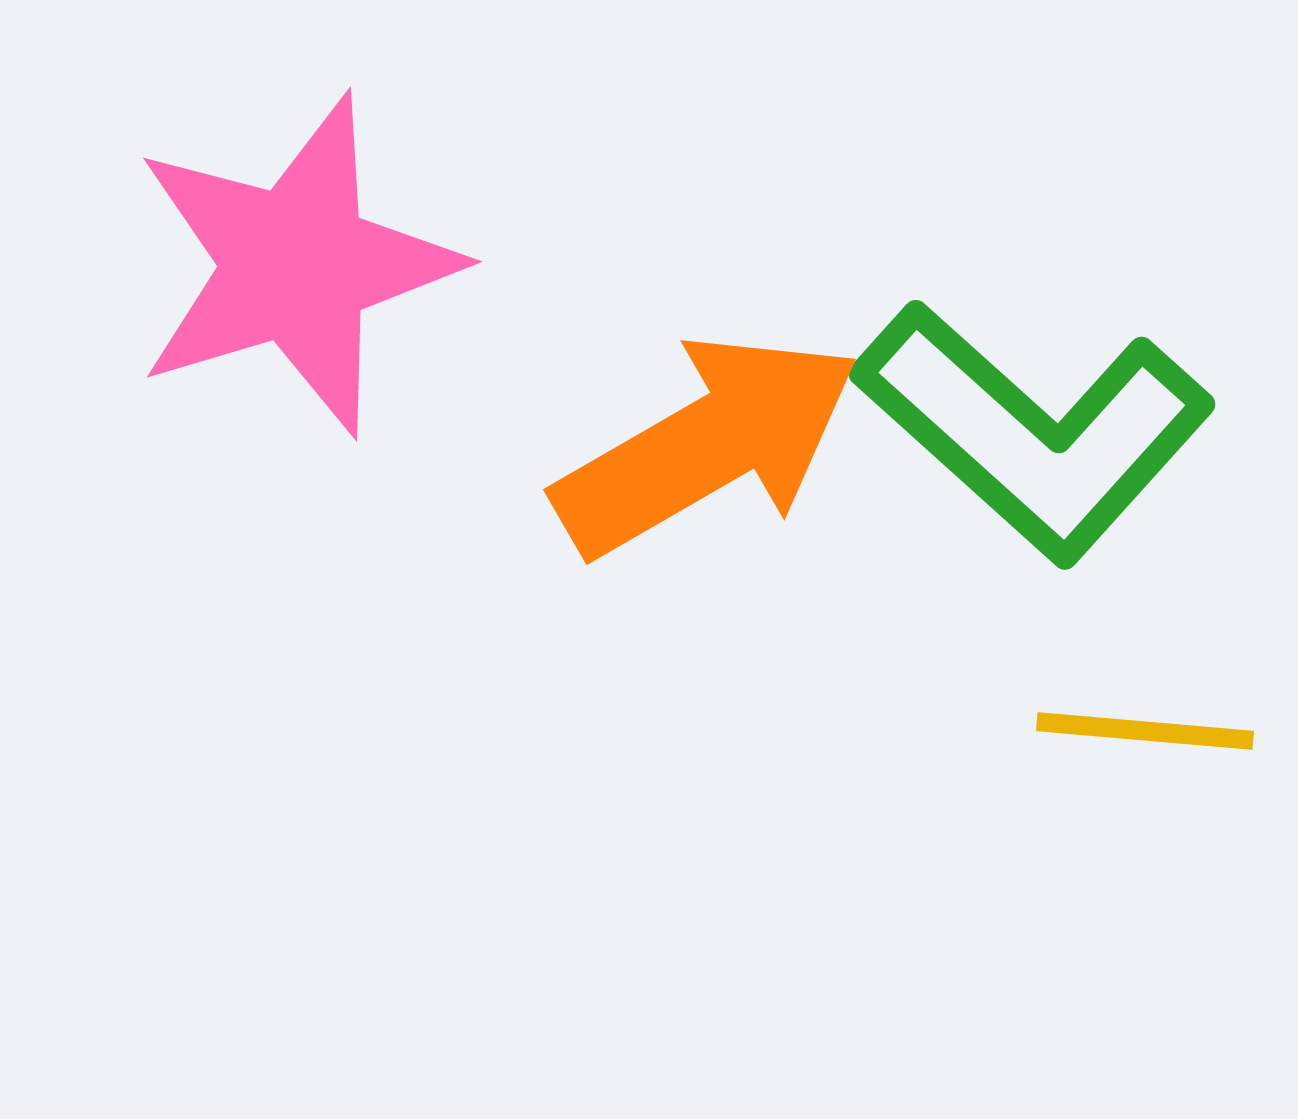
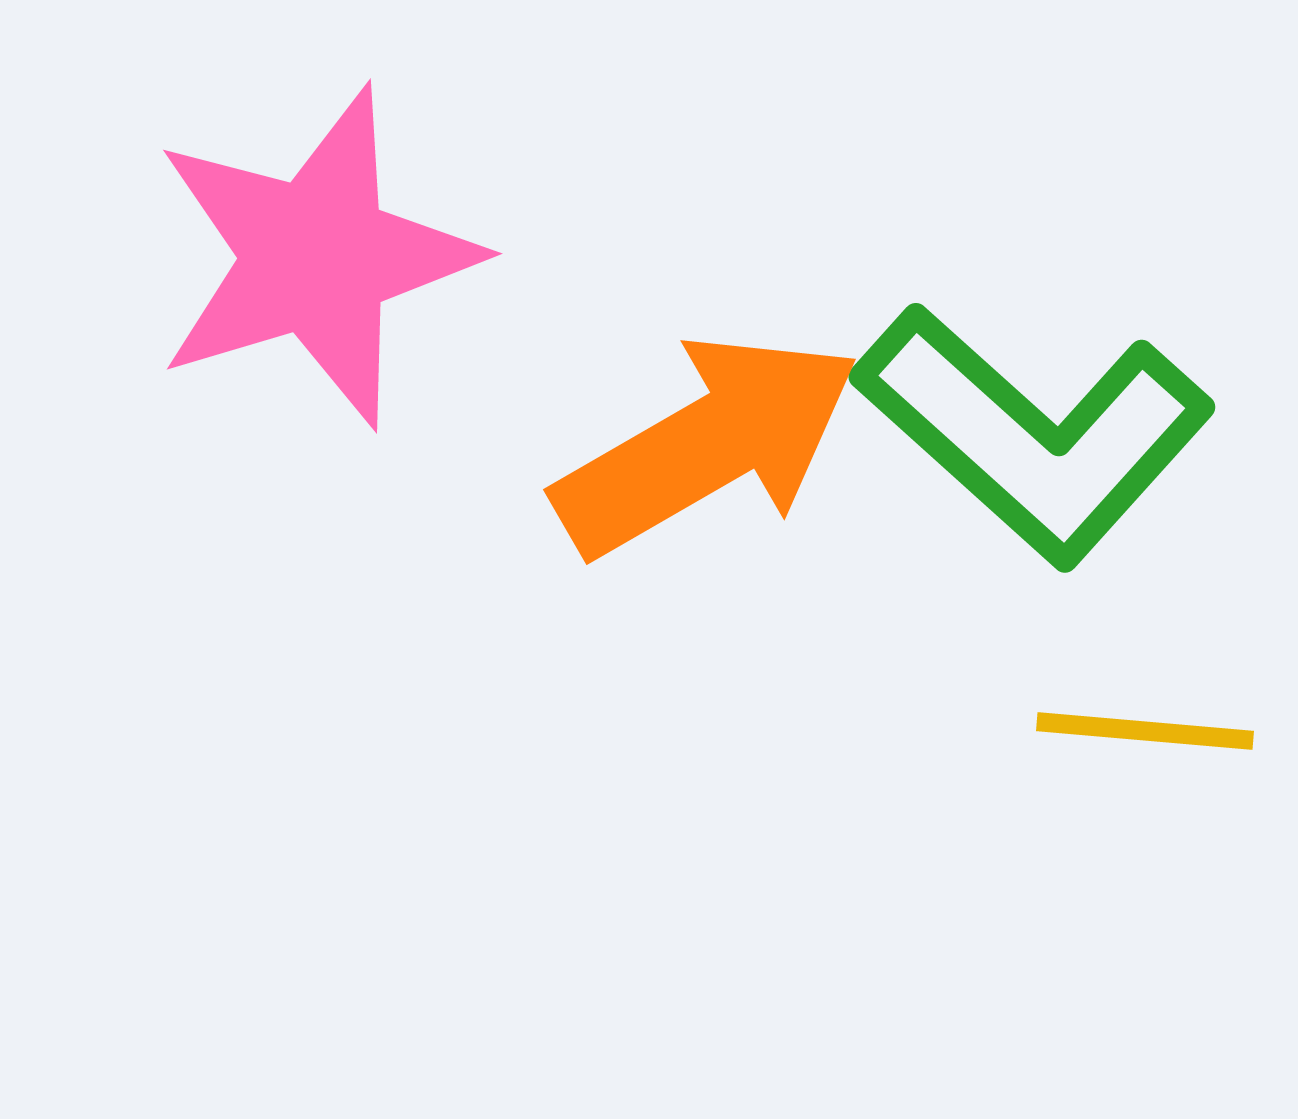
pink star: moved 20 px right, 8 px up
green L-shape: moved 3 px down
